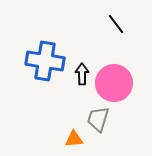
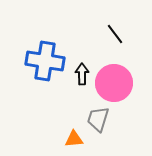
black line: moved 1 px left, 10 px down
